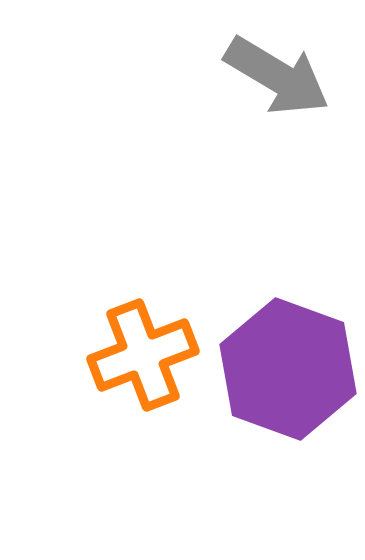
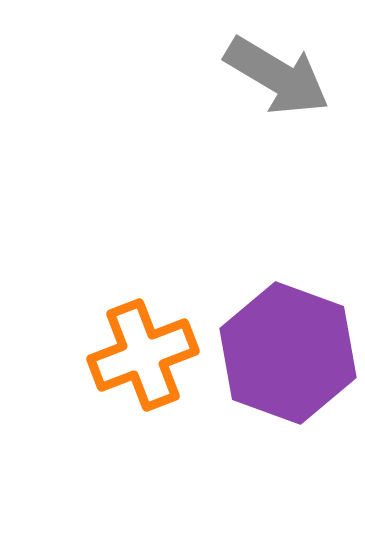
purple hexagon: moved 16 px up
